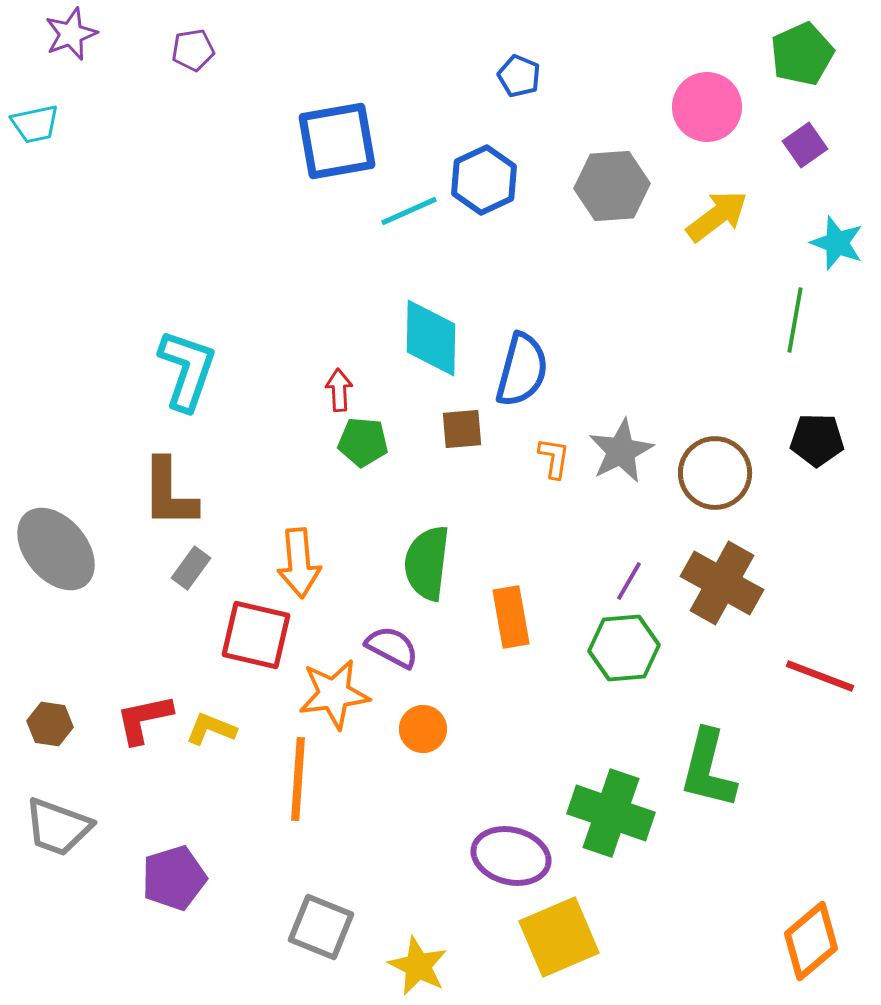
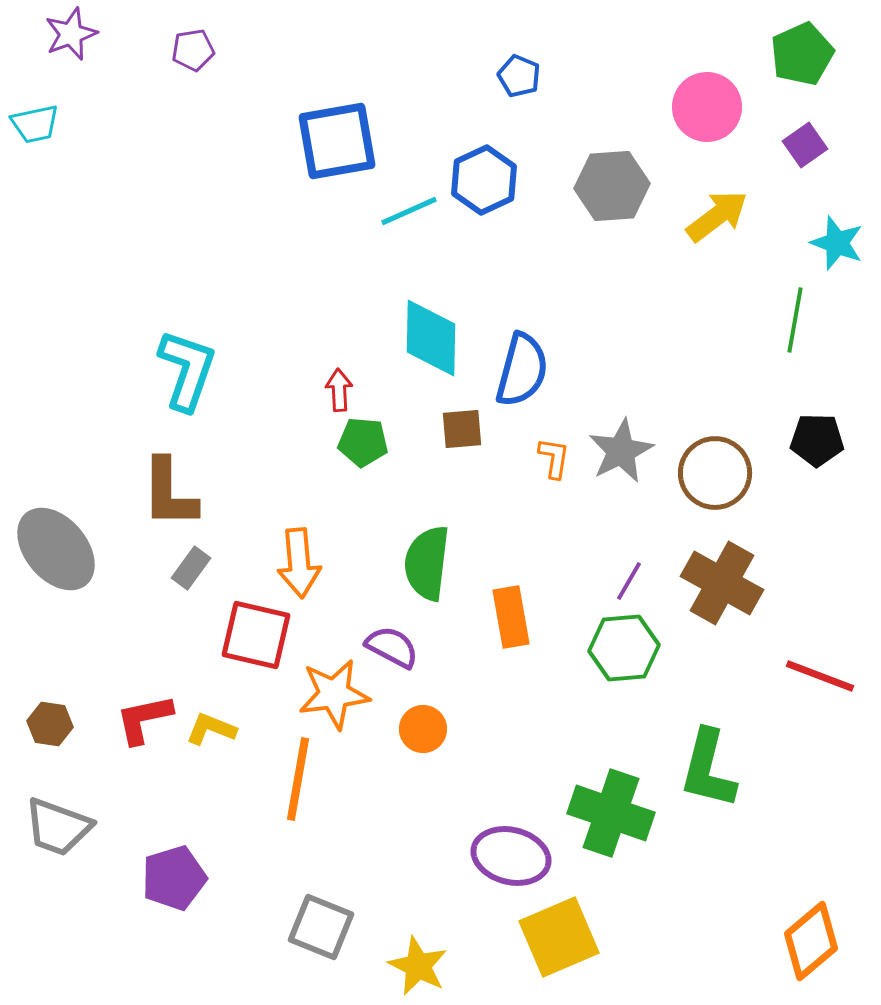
orange line at (298, 779): rotated 6 degrees clockwise
